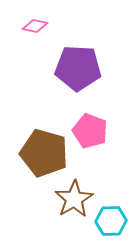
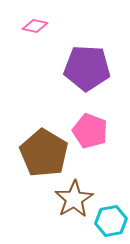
purple pentagon: moved 9 px right
brown pentagon: rotated 15 degrees clockwise
cyan hexagon: rotated 8 degrees counterclockwise
